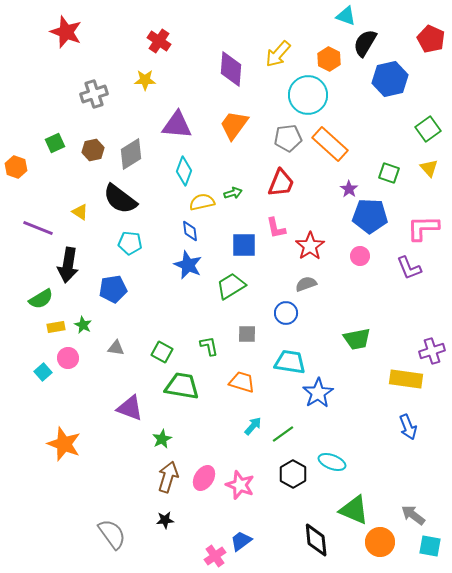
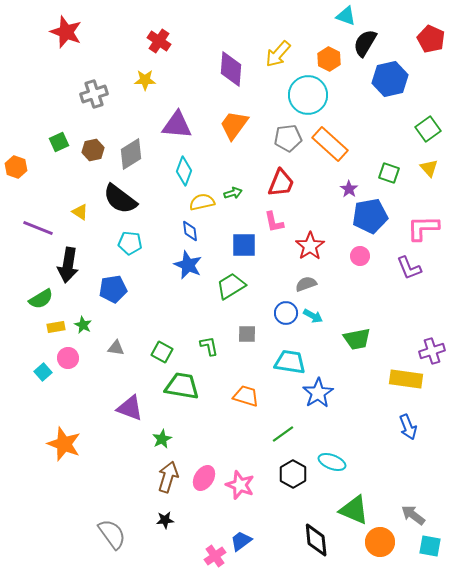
green square at (55, 143): moved 4 px right, 1 px up
blue pentagon at (370, 216): rotated 12 degrees counterclockwise
pink L-shape at (276, 228): moved 2 px left, 6 px up
orange trapezoid at (242, 382): moved 4 px right, 14 px down
cyan arrow at (253, 426): moved 60 px right, 110 px up; rotated 78 degrees clockwise
